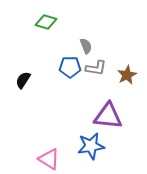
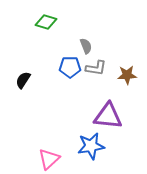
brown star: rotated 24 degrees clockwise
pink triangle: rotated 45 degrees clockwise
